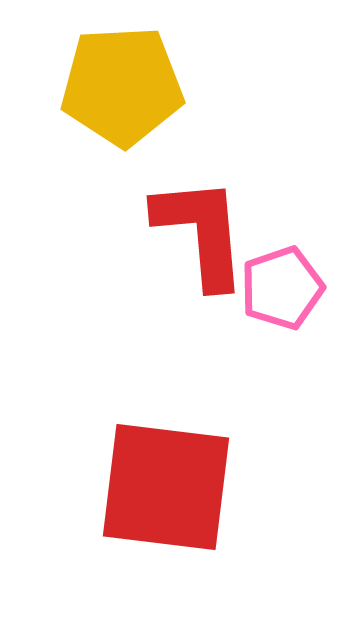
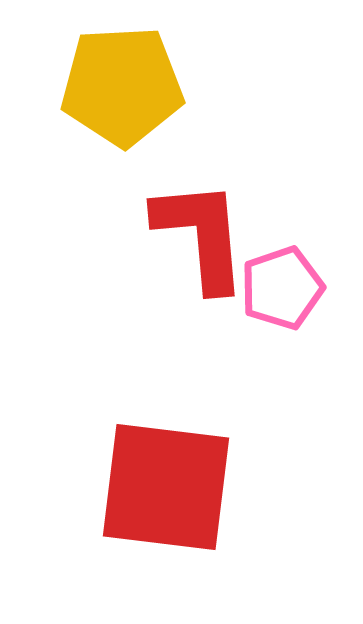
red L-shape: moved 3 px down
